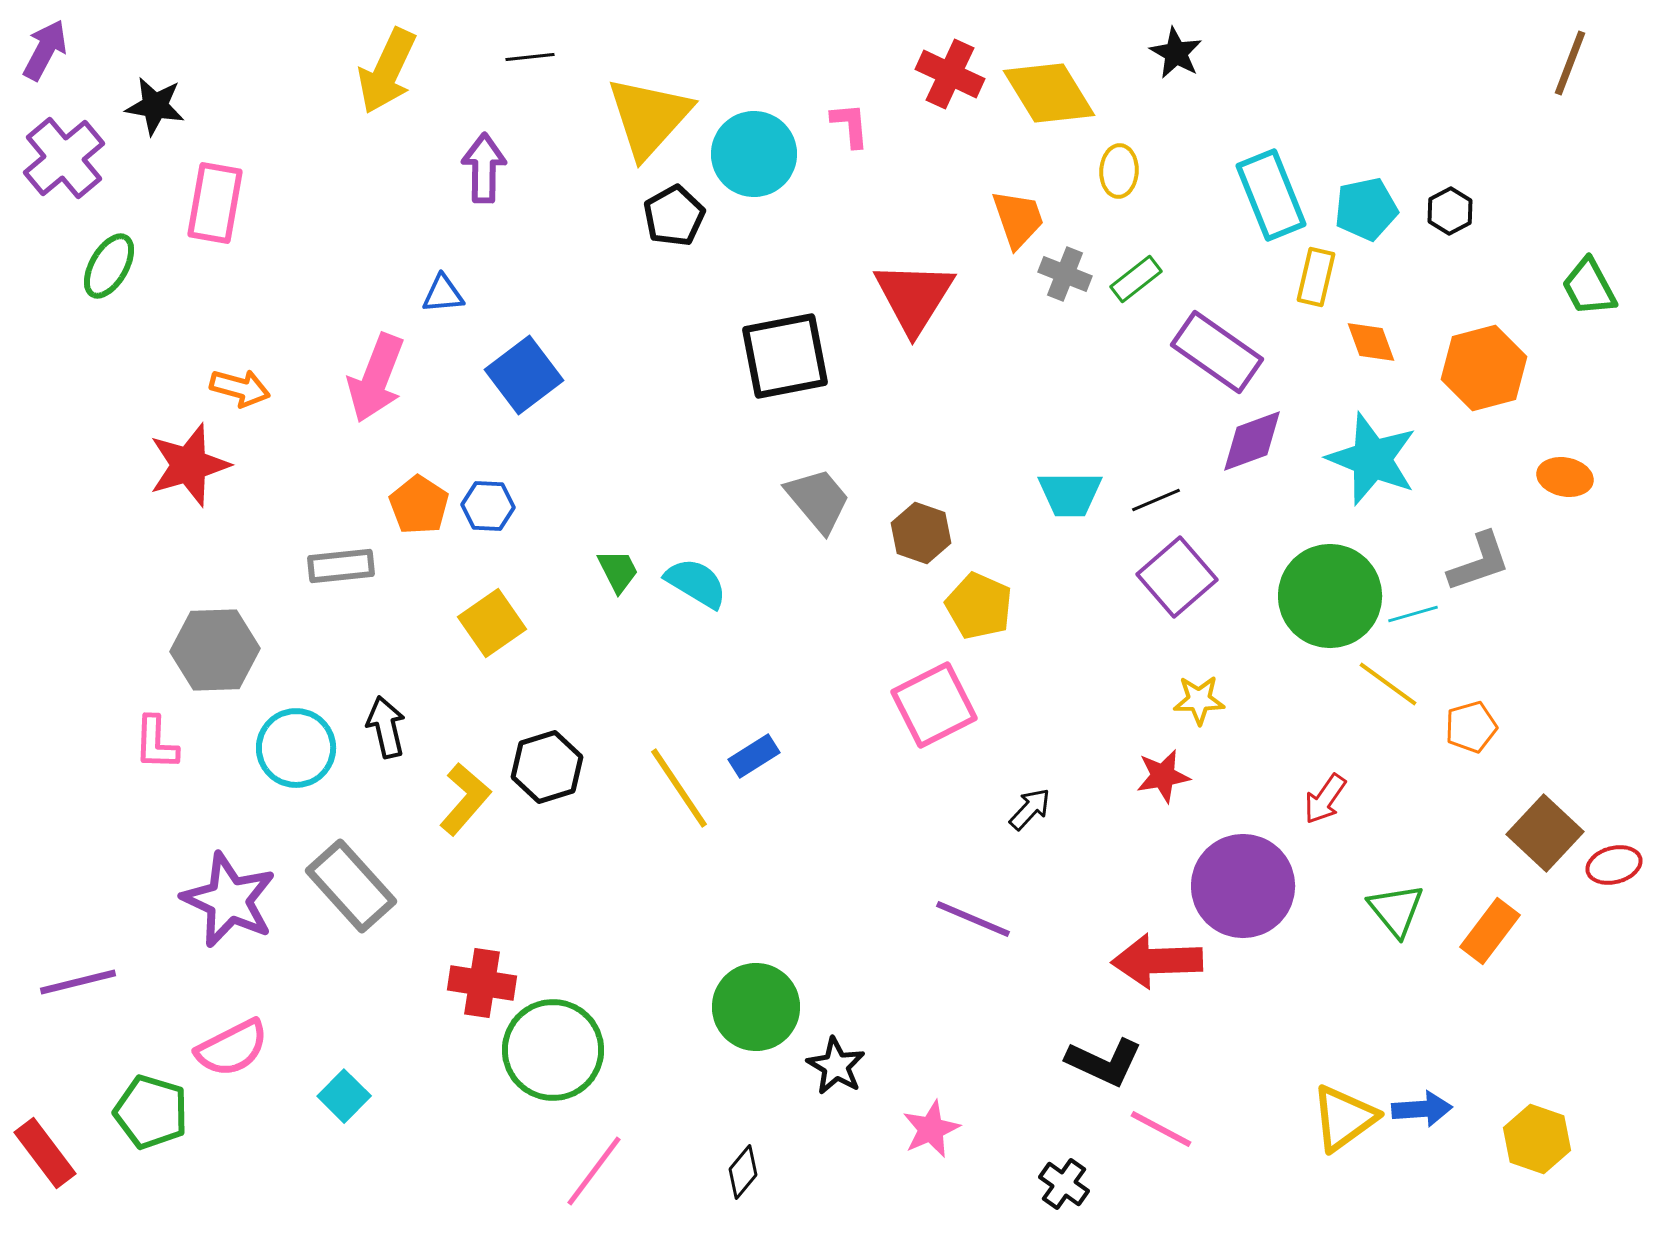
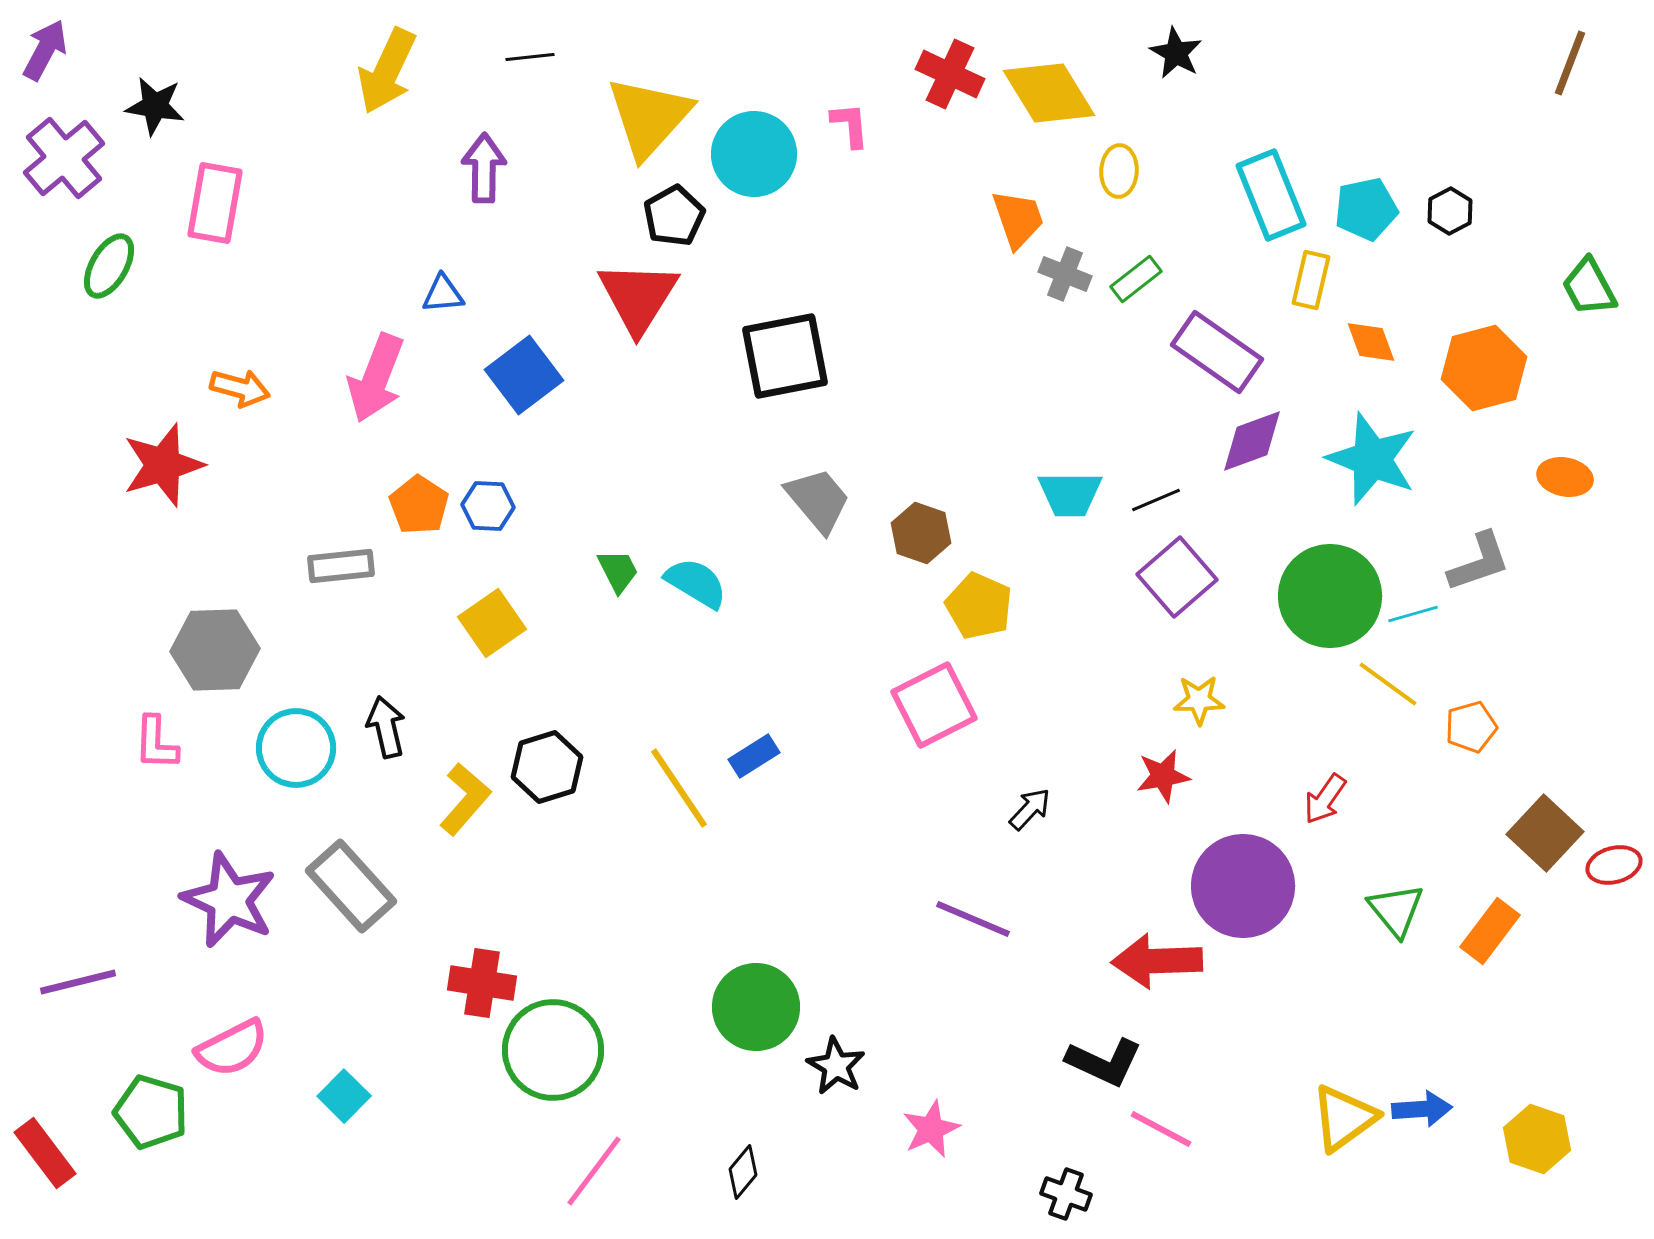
yellow rectangle at (1316, 277): moved 5 px left, 3 px down
red triangle at (914, 297): moved 276 px left
red star at (189, 465): moved 26 px left
black cross at (1064, 1184): moved 2 px right, 10 px down; rotated 15 degrees counterclockwise
